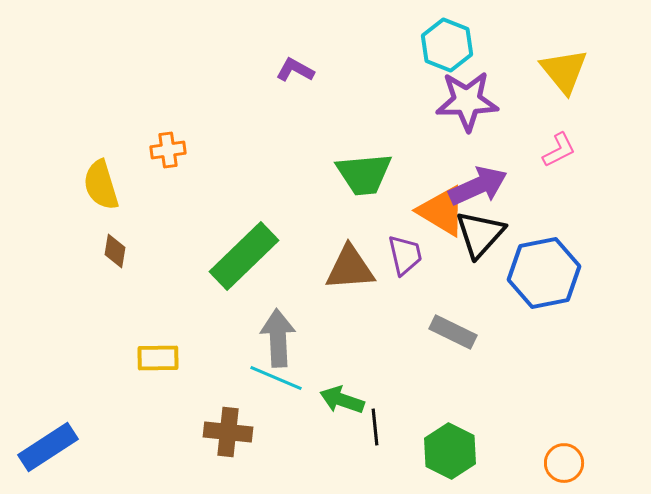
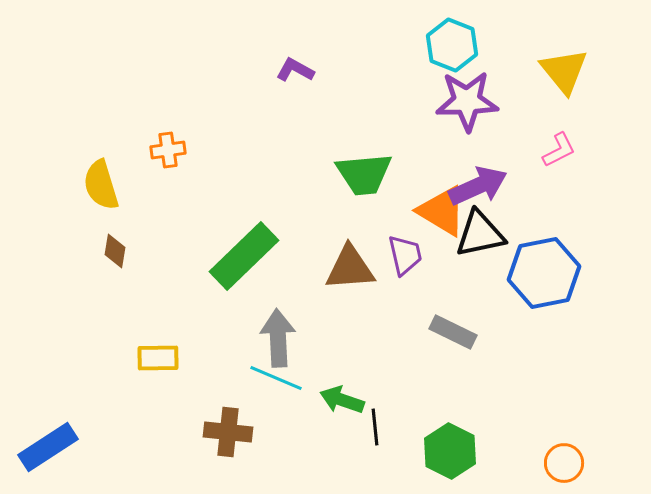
cyan hexagon: moved 5 px right
black triangle: rotated 36 degrees clockwise
